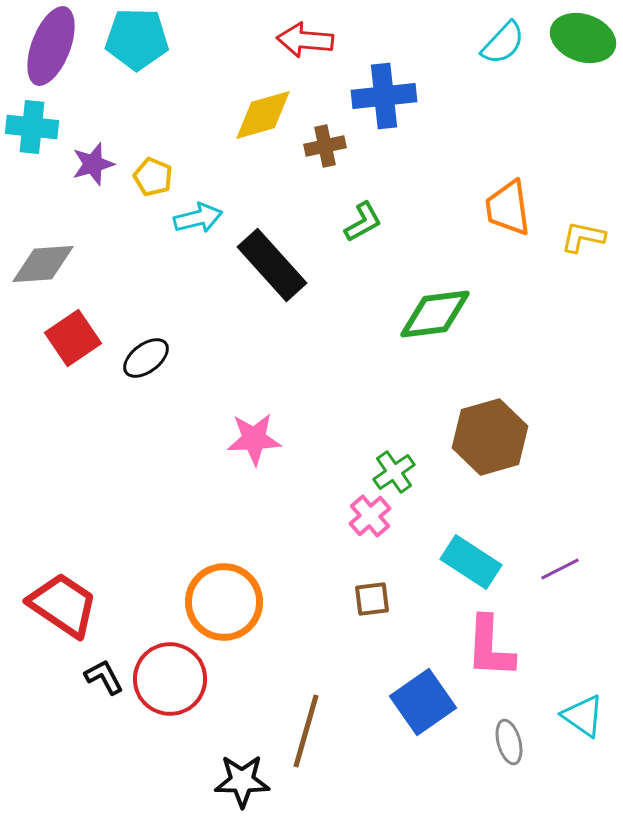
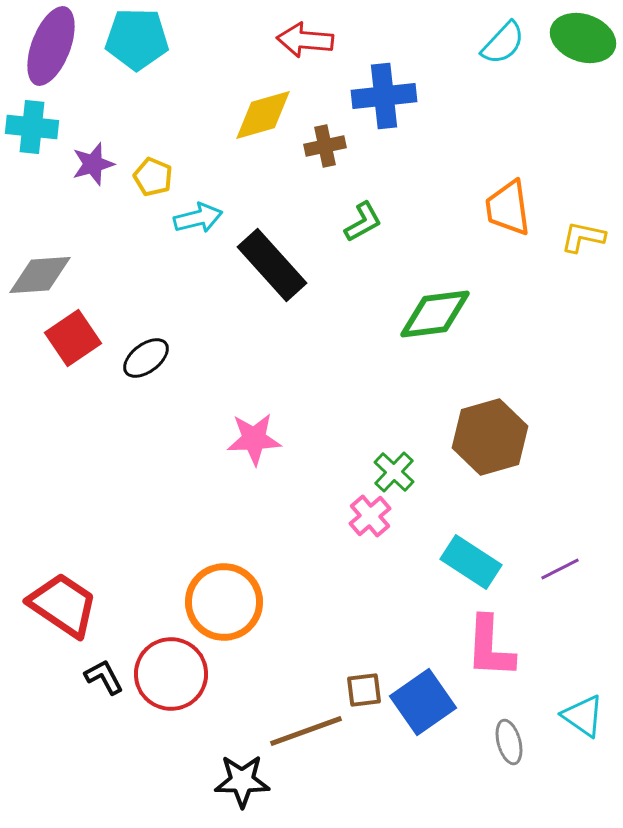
gray diamond: moved 3 px left, 11 px down
green cross: rotated 12 degrees counterclockwise
brown square: moved 8 px left, 91 px down
red circle: moved 1 px right, 5 px up
brown line: rotated 54 degrees clockwise
